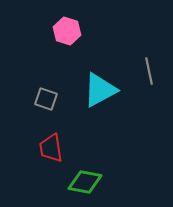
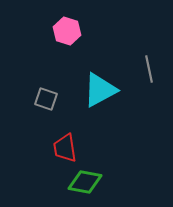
gray line: moved 2 px up
red trapezoid: moved 14 px right
